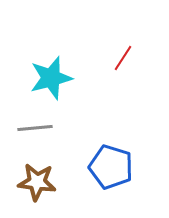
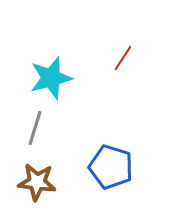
gray line: rotated 68 degrees counterclockwise
